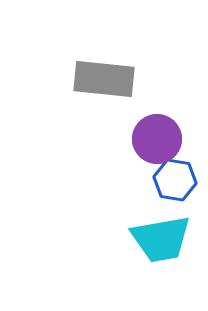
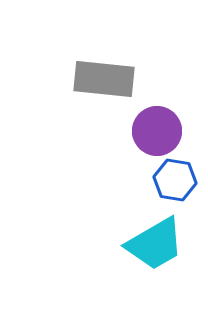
purple circle: moved 8 px up
cyan trapezoid: moved 6 px left, 5 px down; rotated 20 degrees counterclockwise
